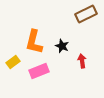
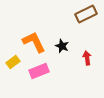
orange L-shape: rotated 140 degrees clockwise
red arrow: moved 5 px right, 3 px up
